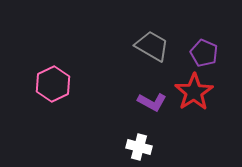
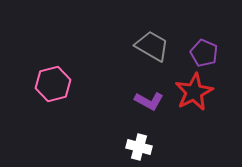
pink hexagon: rotated 12 degrees clockwise
red star: rotated 6 degrees clockwise
purple L-shape: moved 3 px left, 1 px up
